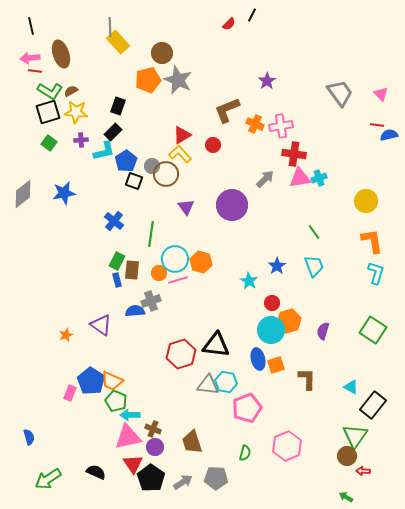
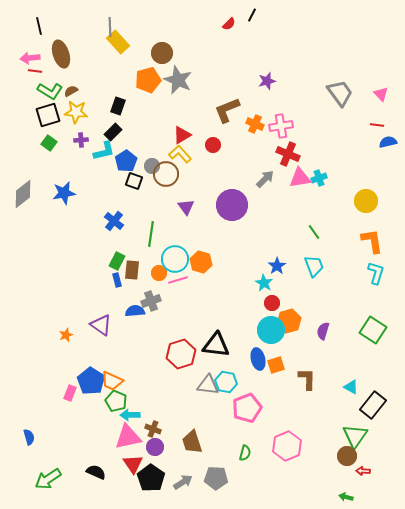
black line at (31, 26): moved 8 px right
purple star at (267, 81): rotated 18 degrees clockwise
black square at (48, 112): moved 3 px down
blue semicircle at (389, 135): moved 1 px left, 7 px down
red cross at (294, 154): moved 6 px left; rotated 15 degrees clockwise
cyan star at (249, 281): moved 15 px right, 2 px down
green arrow at (346, 497): rotated 16 degrees counterclockwise
